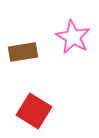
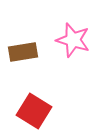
pink star: moved 3 px down; rotated 12 degrees counterclockwise
